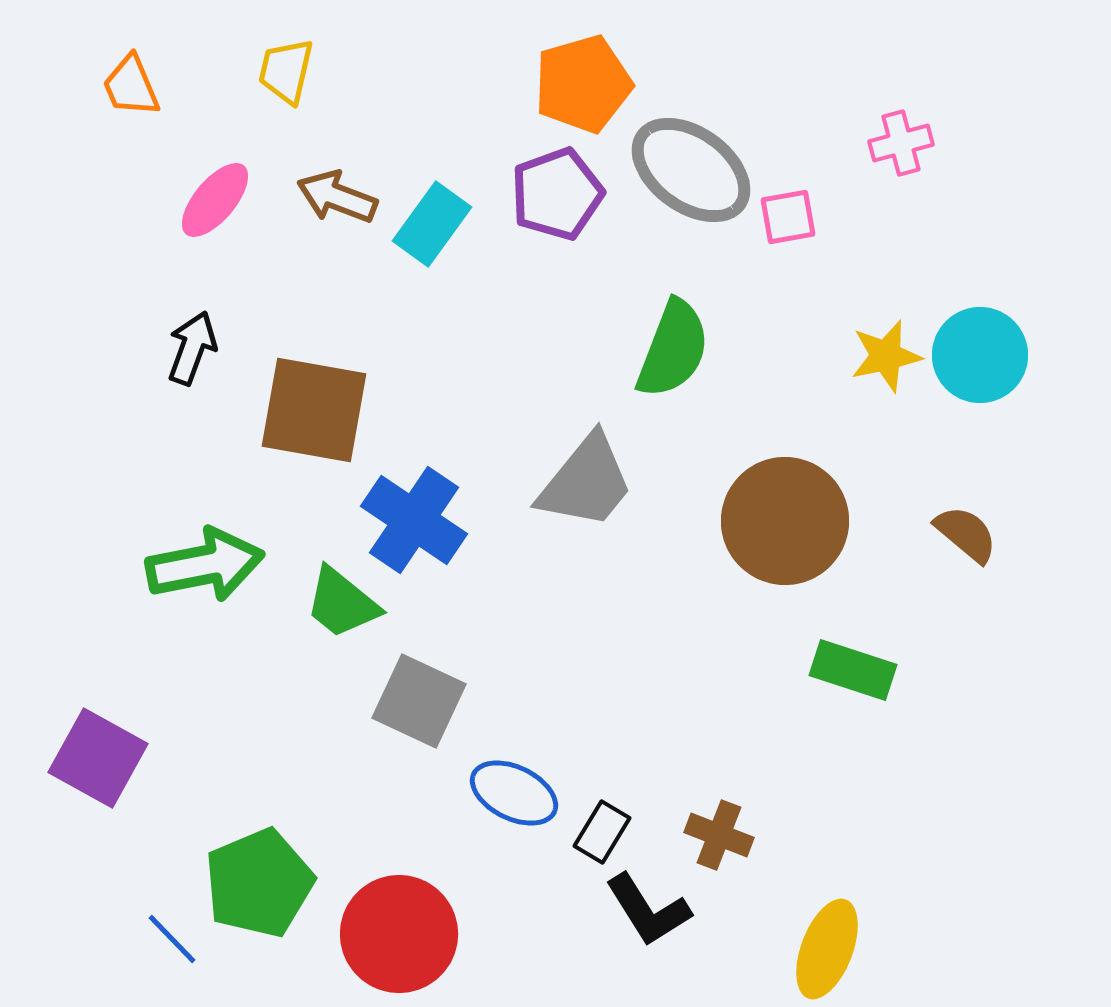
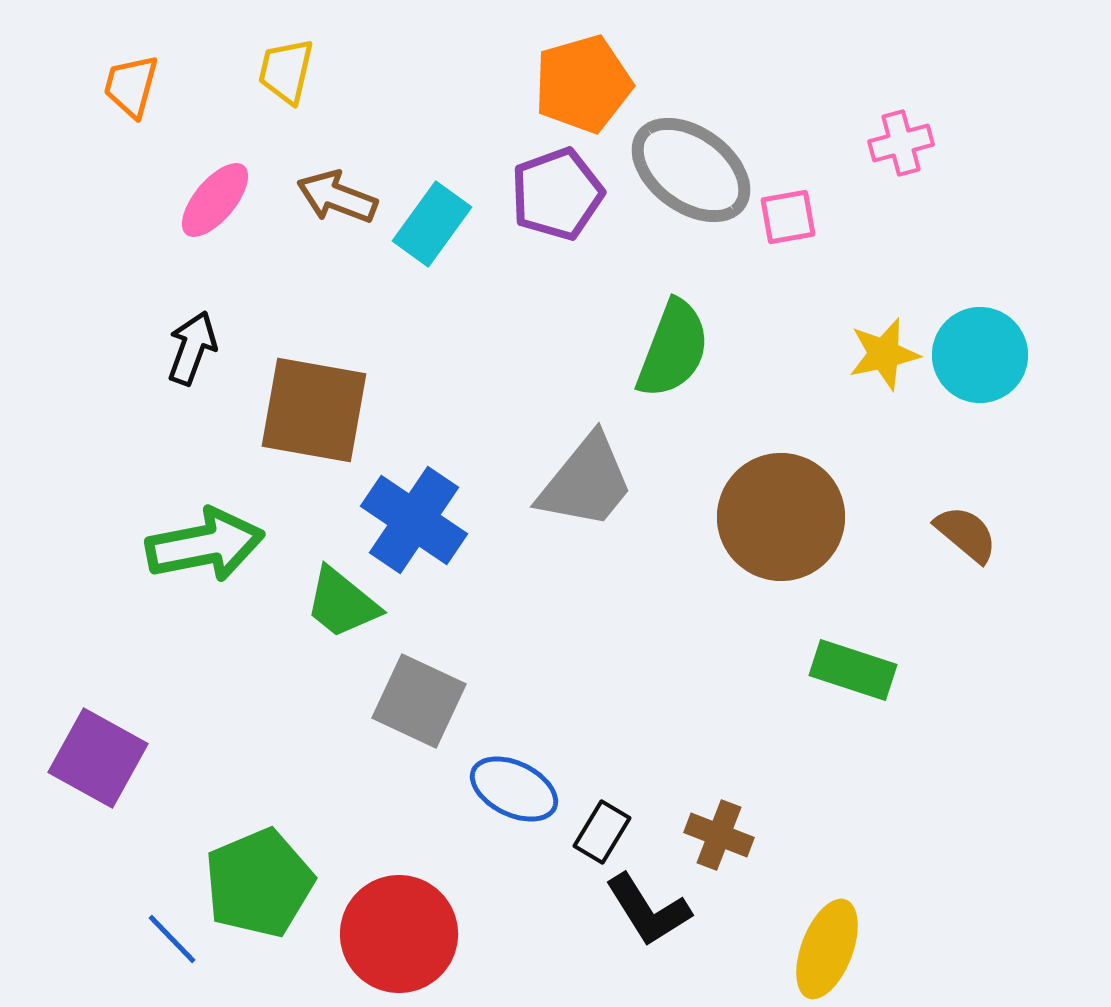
orange trapezoid: rotated 38 degrees clockwise
yellow star: moved 2 px left, 2 px up
brown circle: moved 4 px left, 4 px up
green arrow: moved 20 px up
blue ellipse: moved 4 px up
